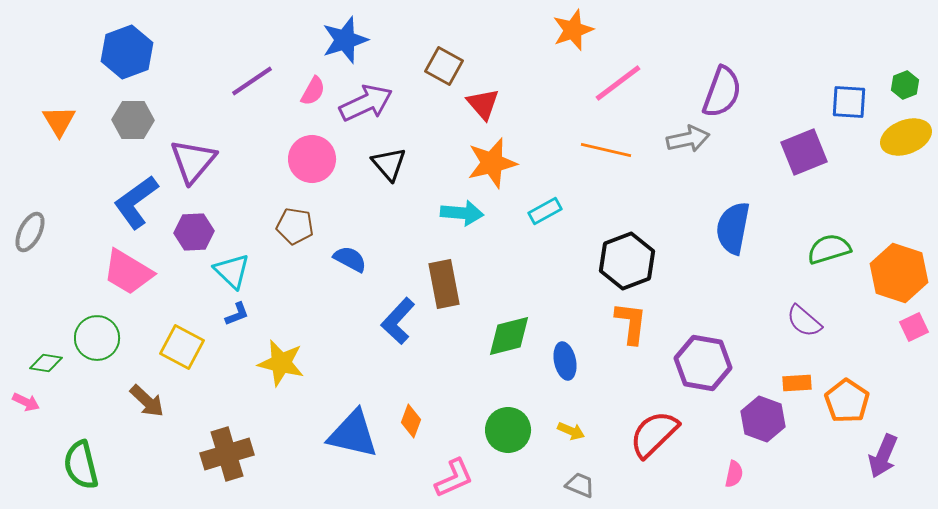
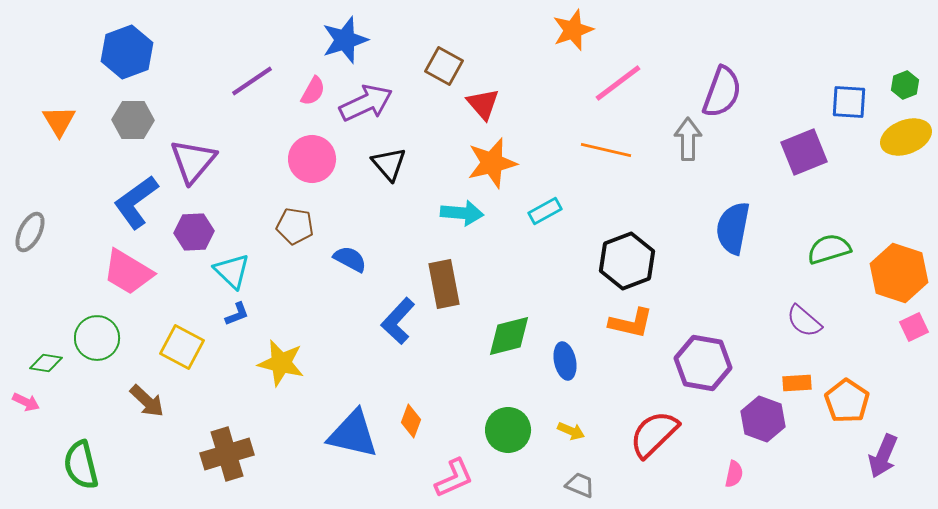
gray arrow at (688, 139): rotated 78 degrees counterclockwise
orange L-shape at (631, 323): rotated 96 degrees clockwise
